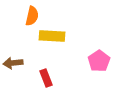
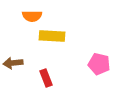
orange semicircle: rotated 78 degrees clockwise
pink pentagon: moved 3 px down; rotated 25 degrees counterclockwise
